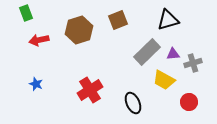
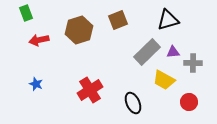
purple triangle: moved 2 px up
gray cross: rotated 18 degrees clockwise
